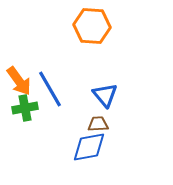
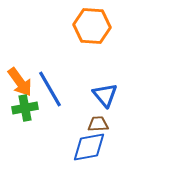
orange arrow: moved 1 px right, 1 px down
